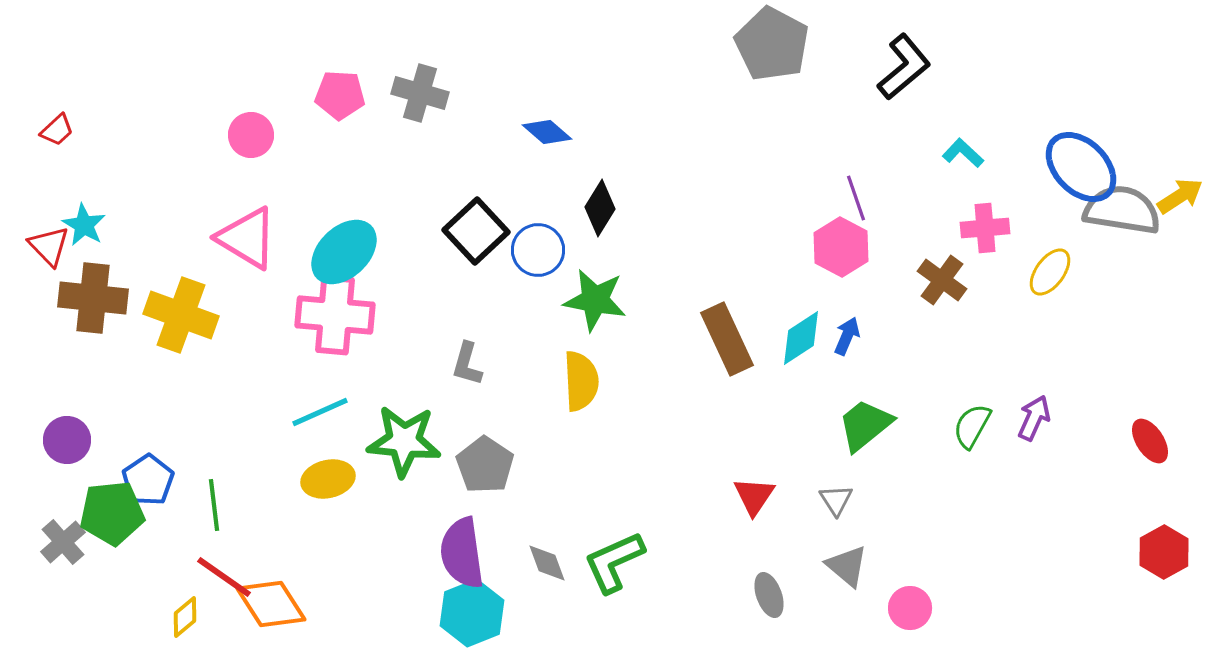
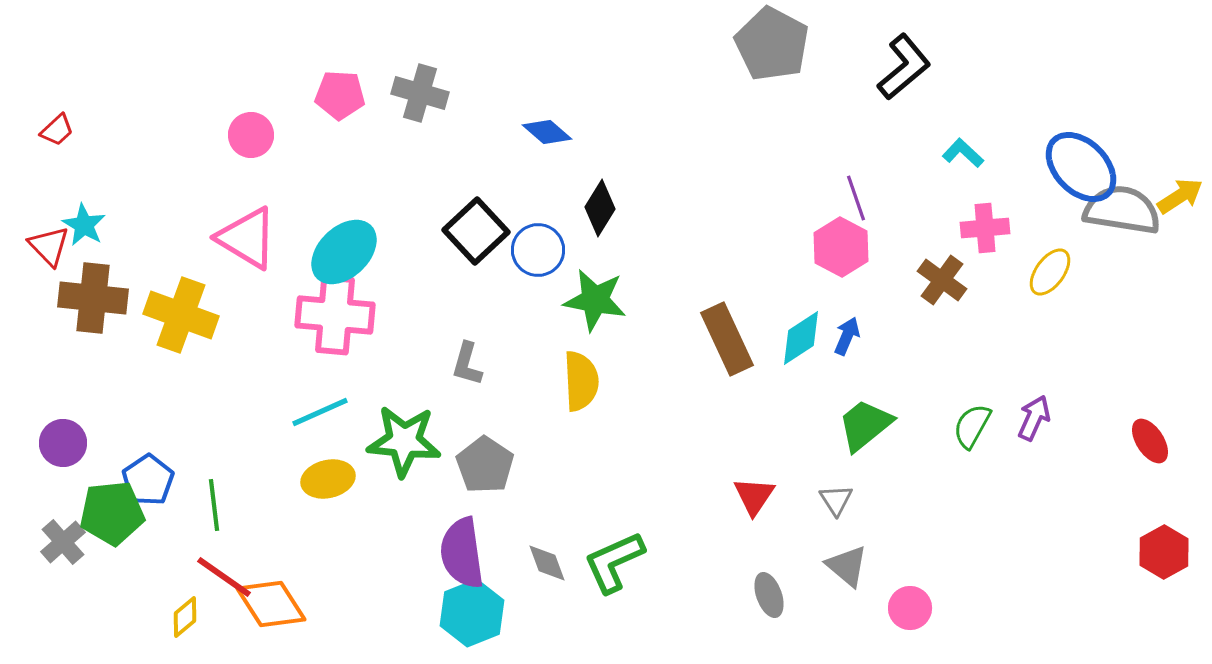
purple circle at (67, 440): moved 4 px left, 3 px down
